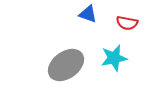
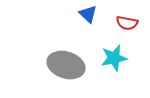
blue triangle: rotated 24 degrees clockwise
gray ellipse: rotated 54 degrees clockwise
